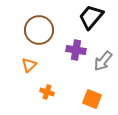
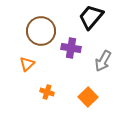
brown circle: moved 2 px right, 1 px down
purple cross: moved 5 px left, 2 px up
gray arrow: rotated 10 degrees counterclockwise
orange triangle: moved 2 px left, 1 px up
orange square: moved 4 px left, 2 px up; rotated 24 degrees clockwise
